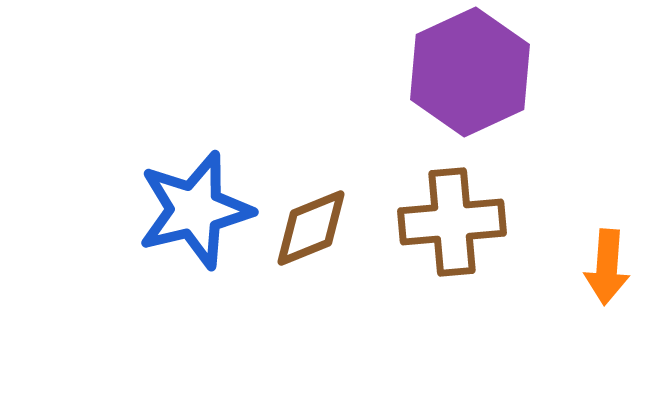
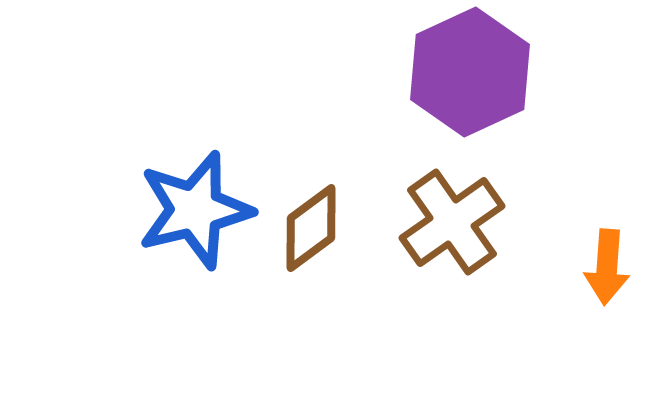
brown cross: rotated 30 degrees counterclockwise
brown diamond: rotated 14 degrees counterclockwise
